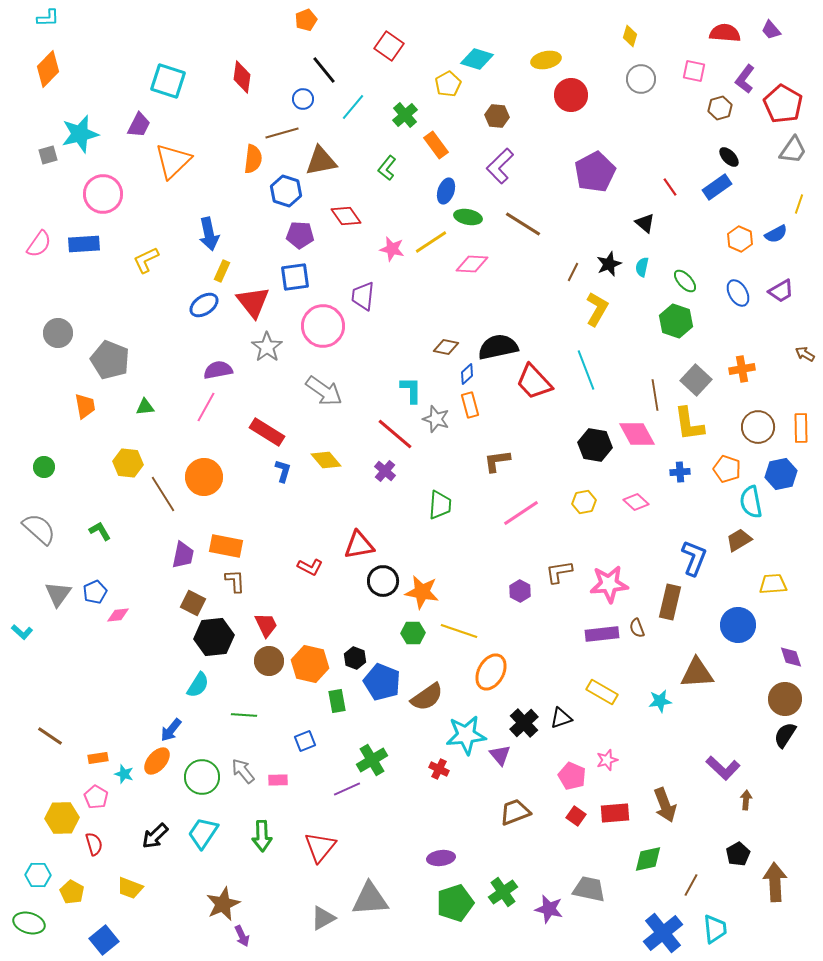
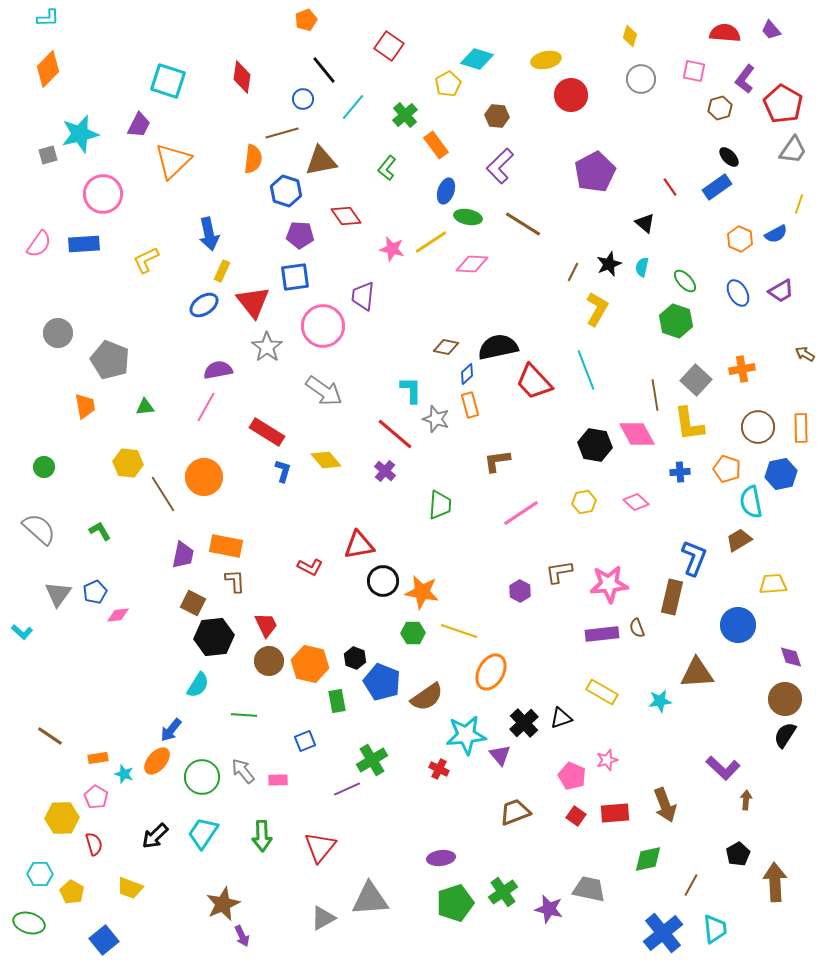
brown rectangle at (670, 602): moved 2 px right, 5 px up
cyan hexagon at (38, 875): moved 2 px right, 1 px up
